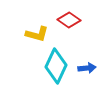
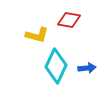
red diamond: rotated 25 degrees counterclockwise
yellow L-shape: moved 1 px down
